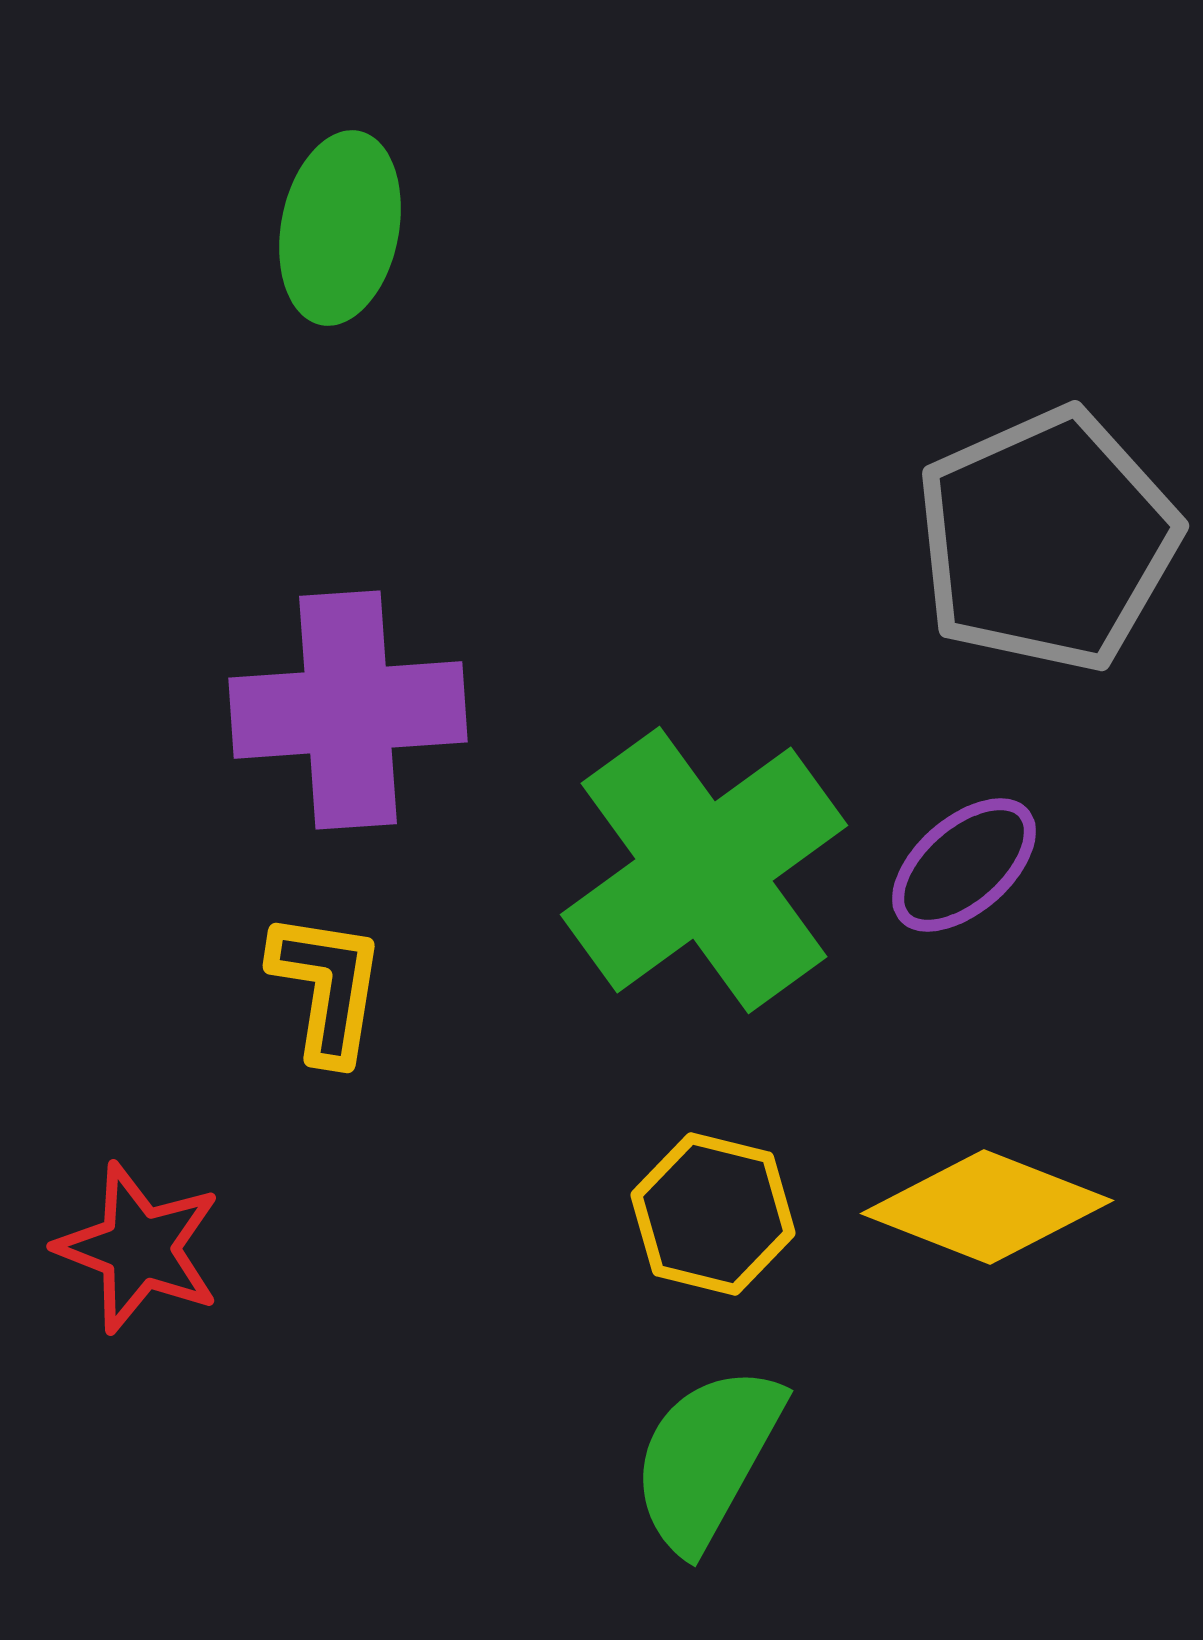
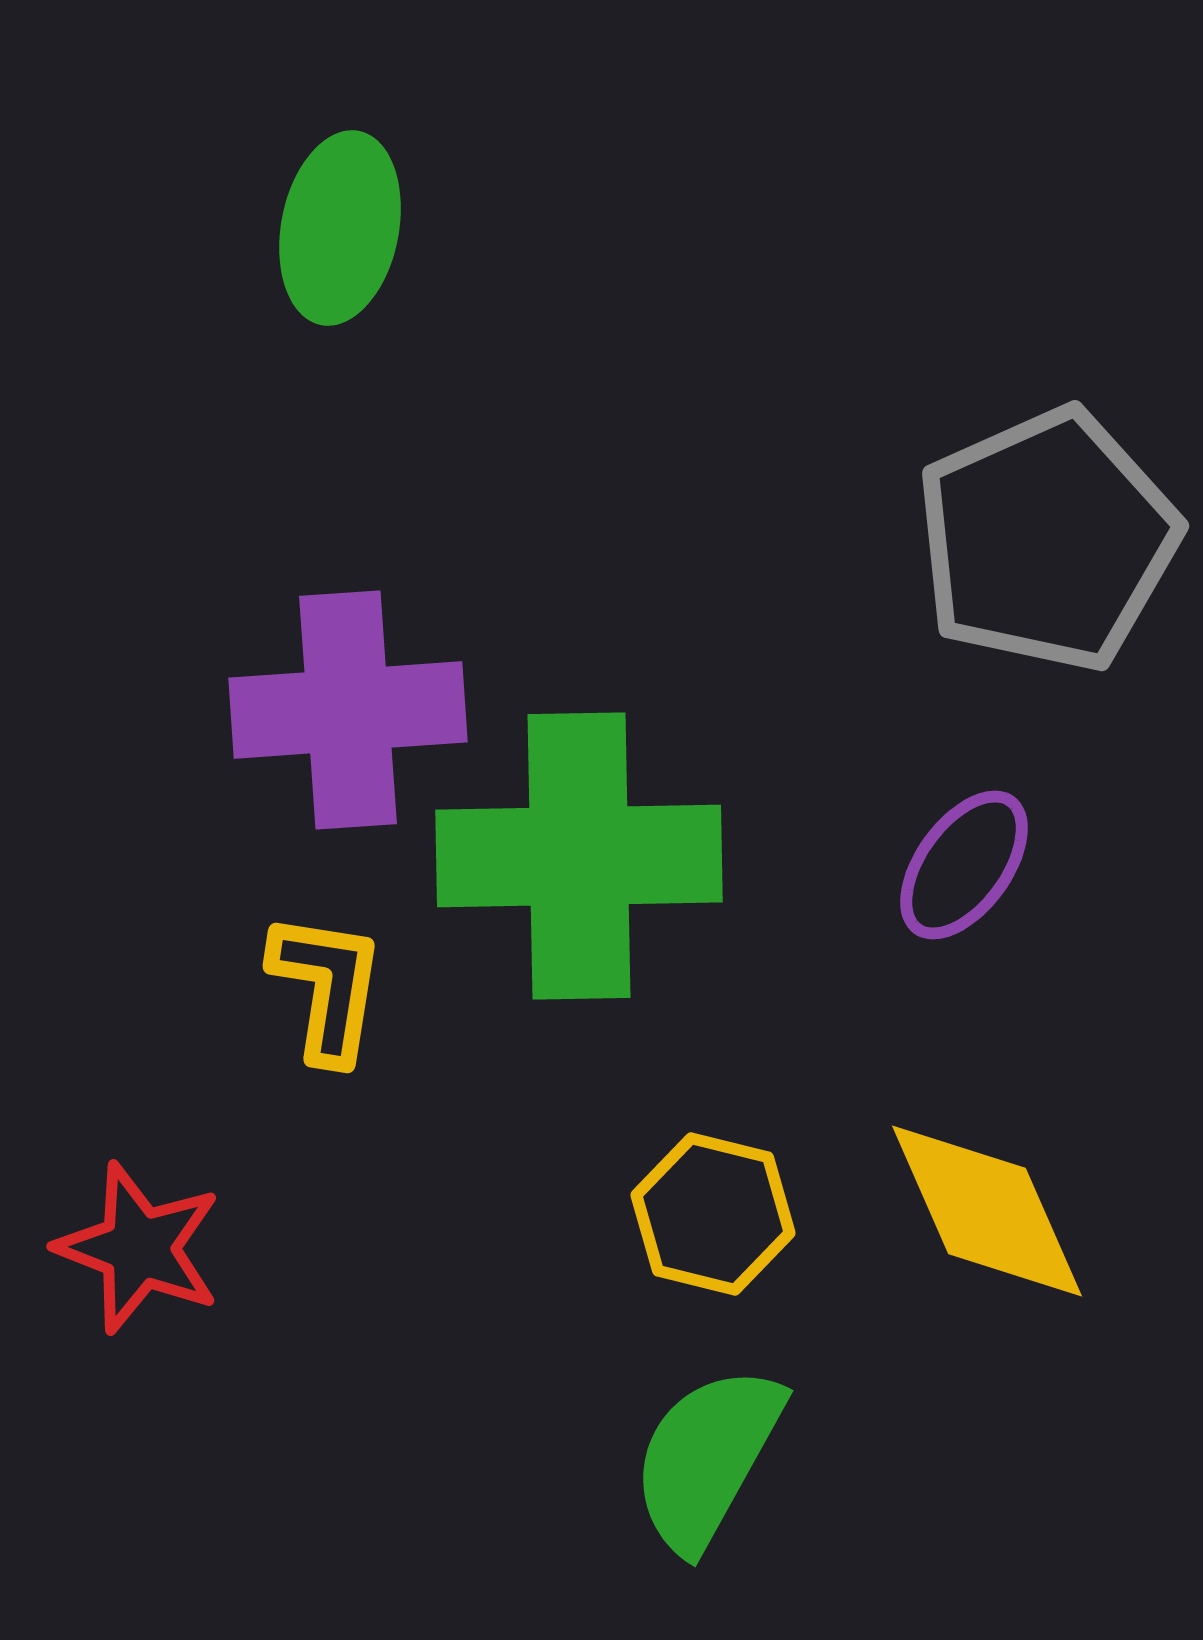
purple ellipse: rotated 13 degrees counterclockwise
green cross: moved 125 px left, 14 px up; rotated 35 degrees clockwise
yellow diamond: moved 4 px down; rotated 45 degrees clockwise
